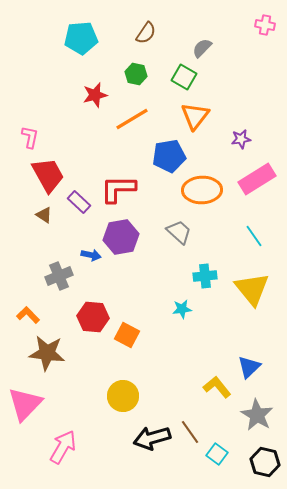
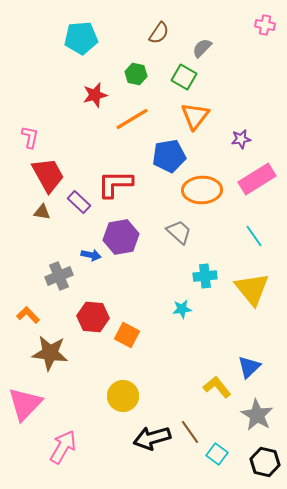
brown semicircle: moved 13 px right
red L-shape: moved 3 px left, 5 px up
brown triangle: moved 2 px left, 3 px up; rotated 24 degrees counterclockwise
brown star: moved 3 px right
